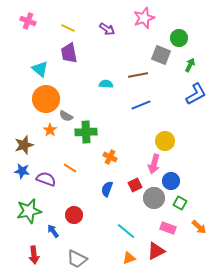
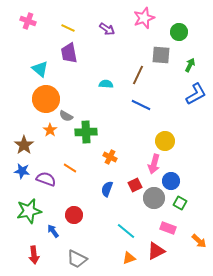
green circle: moved 6 px up
gray square: rotated 18 degrees counterclockwise
brown line: rotated 54 degrees counterclockwise
blue line: rotated 48 degrees clockwise
brown star: rotated 18 degrees counterclockwise
orange arrow: moved 14 px down
